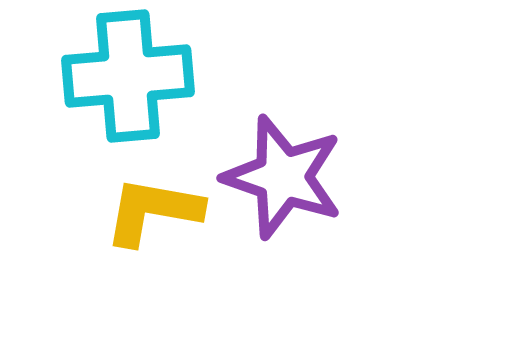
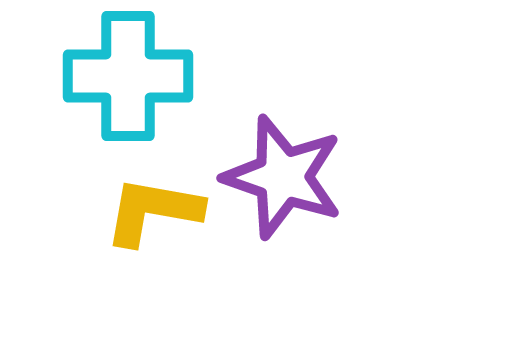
cyan cross: rotated 5 degrees clockwise
